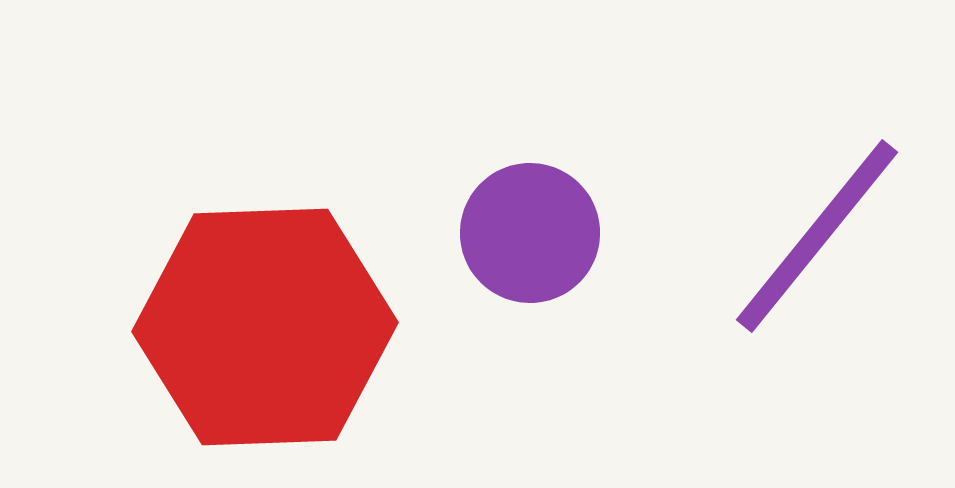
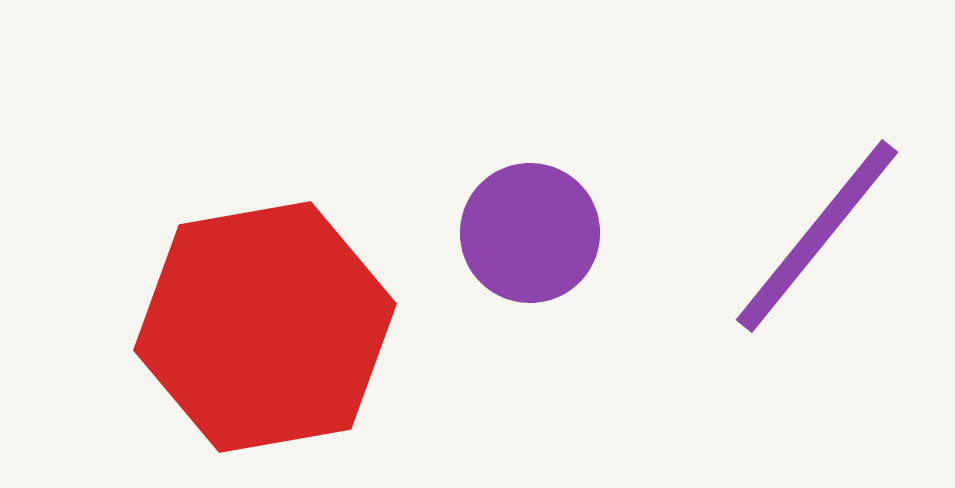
red hexagon: rotated 8 degrees counterclockwise
